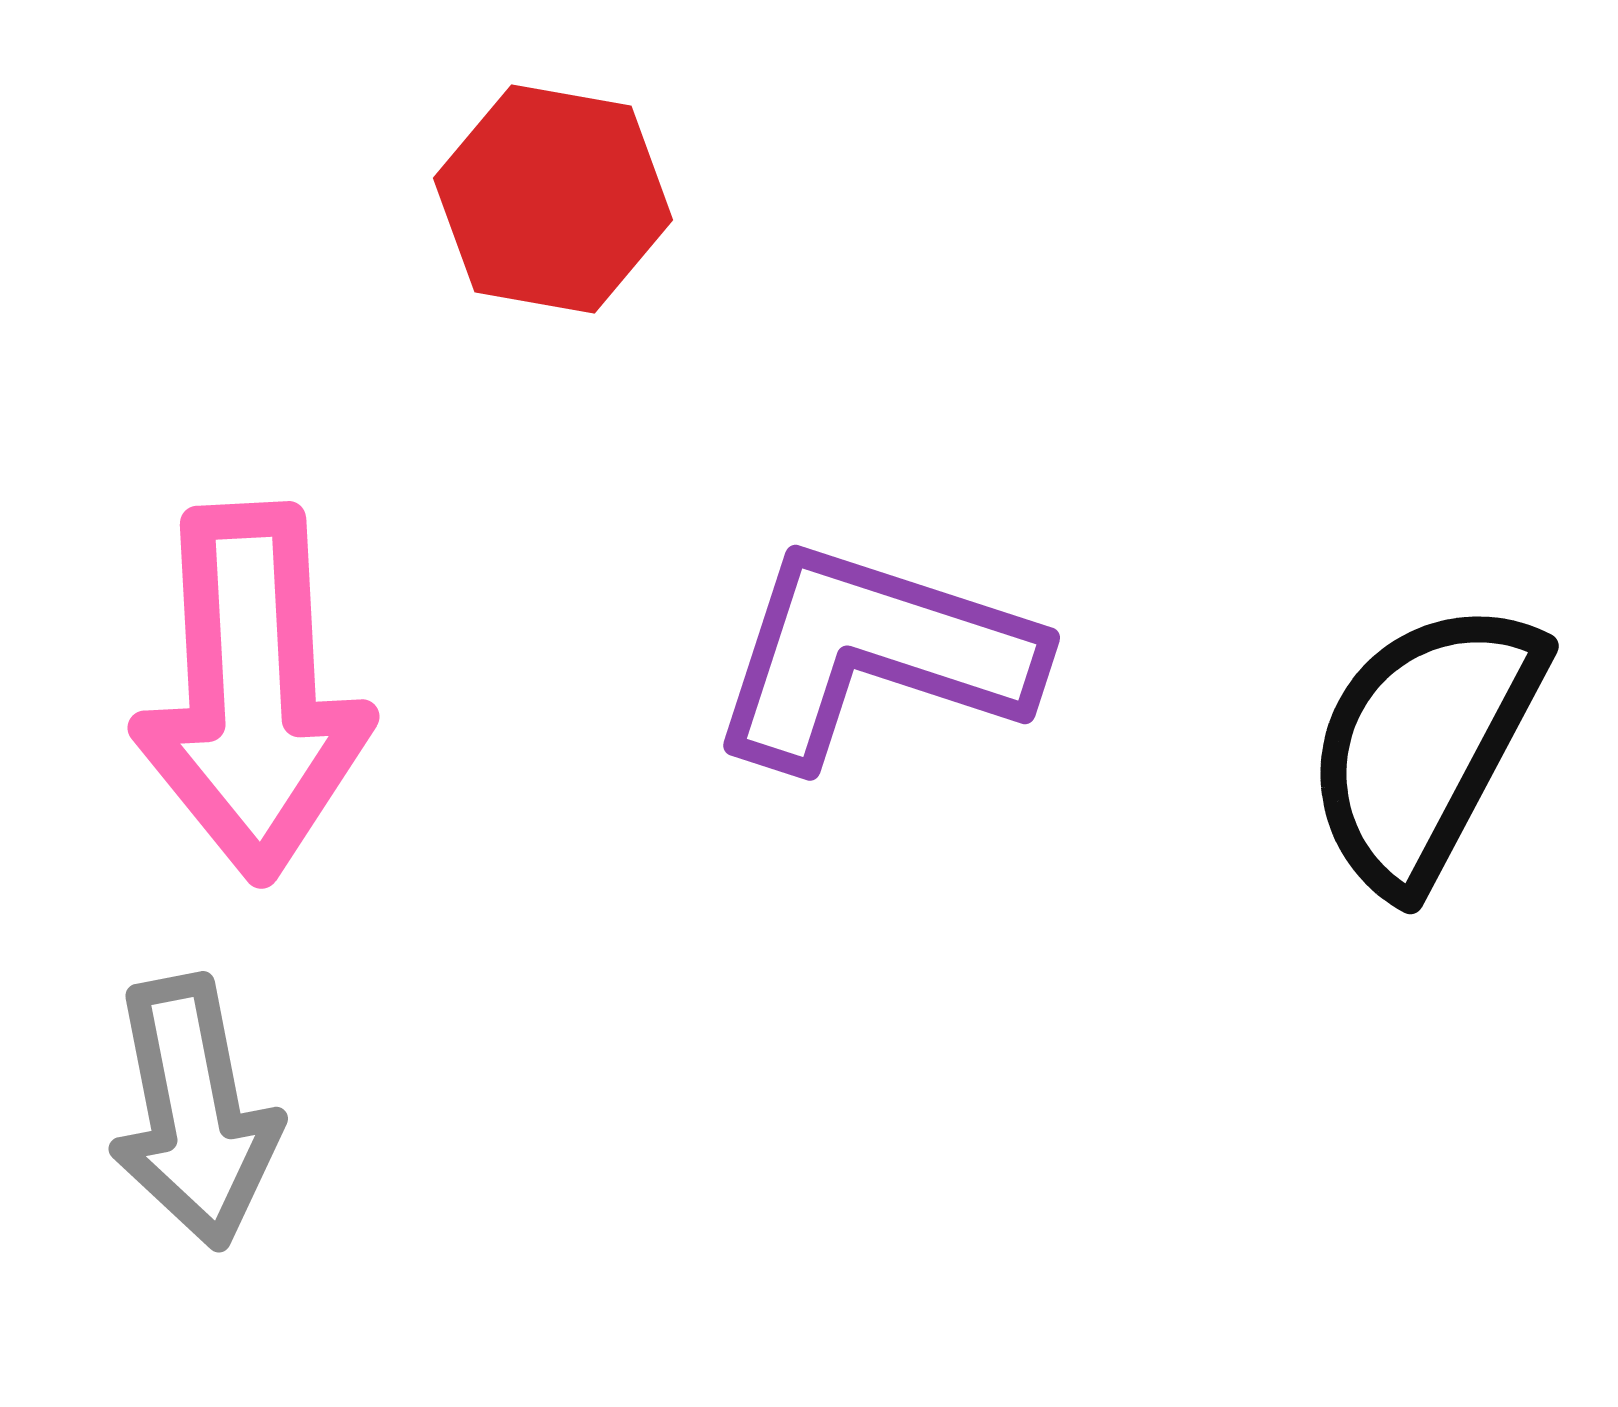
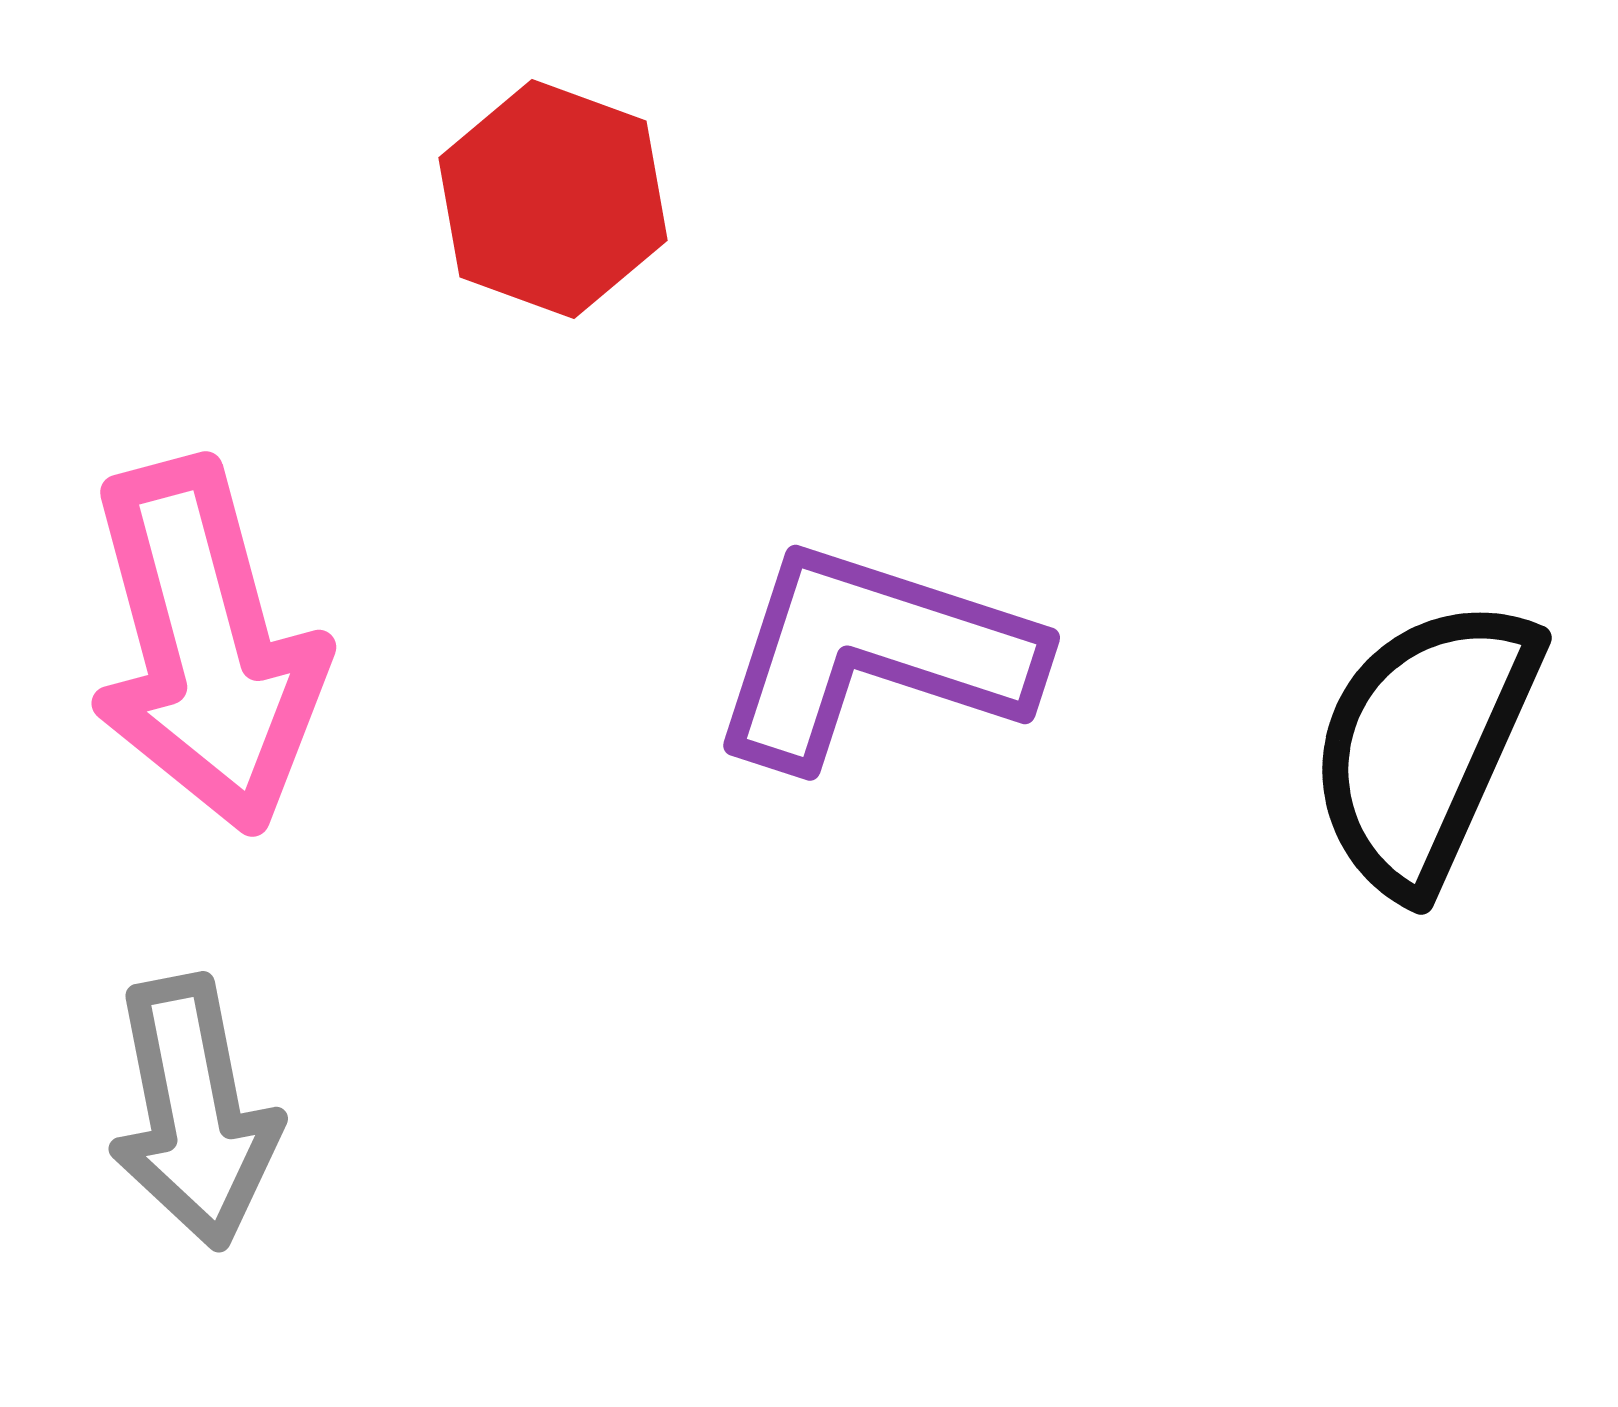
red hexagon: rotated 10 degrees clockwise
pink arrow: moved 46 px left, 46 px up; rotated 12 degrees counterclockwise
black semicircle: rotated 4 degrees counterclockwise
